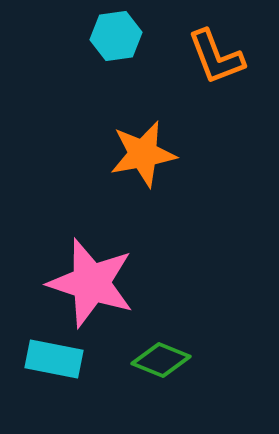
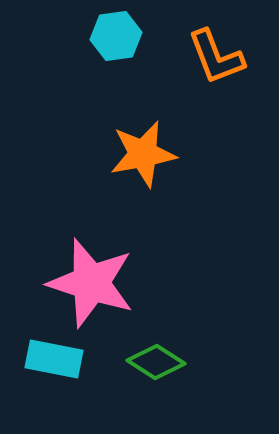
green diamond: moved 5 px left, 2 px down; rotated 10 degrees clockwise
